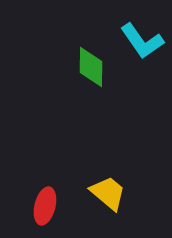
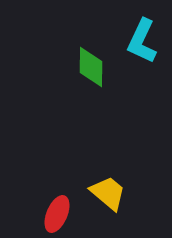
cyan L-shape: rotated 60 degrees clockwise
red ellipse: moved 12 px right, 8 px down; rotated 9 degrees clockwise
